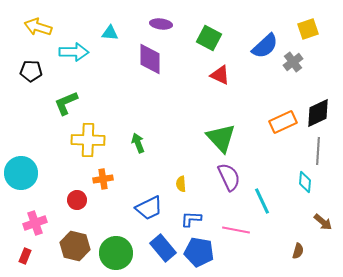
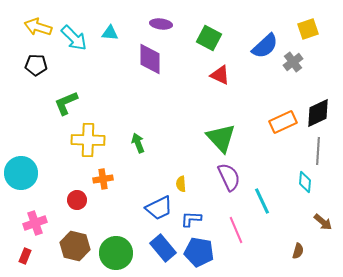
cyan arrow: moved 14 px up; rotated 44 degrees clockwise
black pentagon: moved 5 px right, 6 px up
blue trapezoid: moved 10 px right
pink line: rotated 56 degrees clockwise
